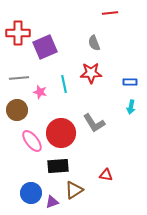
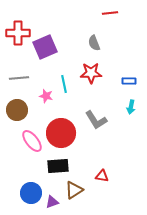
blue rectangle: moved 1 px left, 1 px up
pink star: moved 6 px right, 4 px down
gray L-shape: moved 2 px right, 3 px up
red triangle: moved 4 px left, 1 px down
